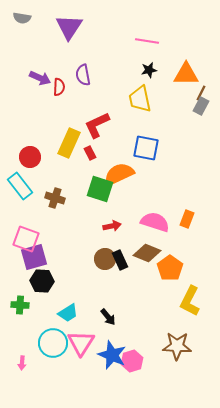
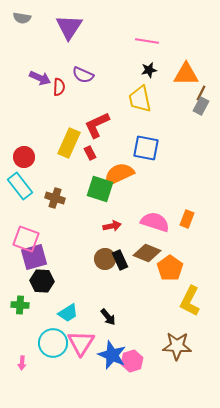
purple semicircle: rotated 55 degrees counterclockwise
red circle: moved 6 px left
